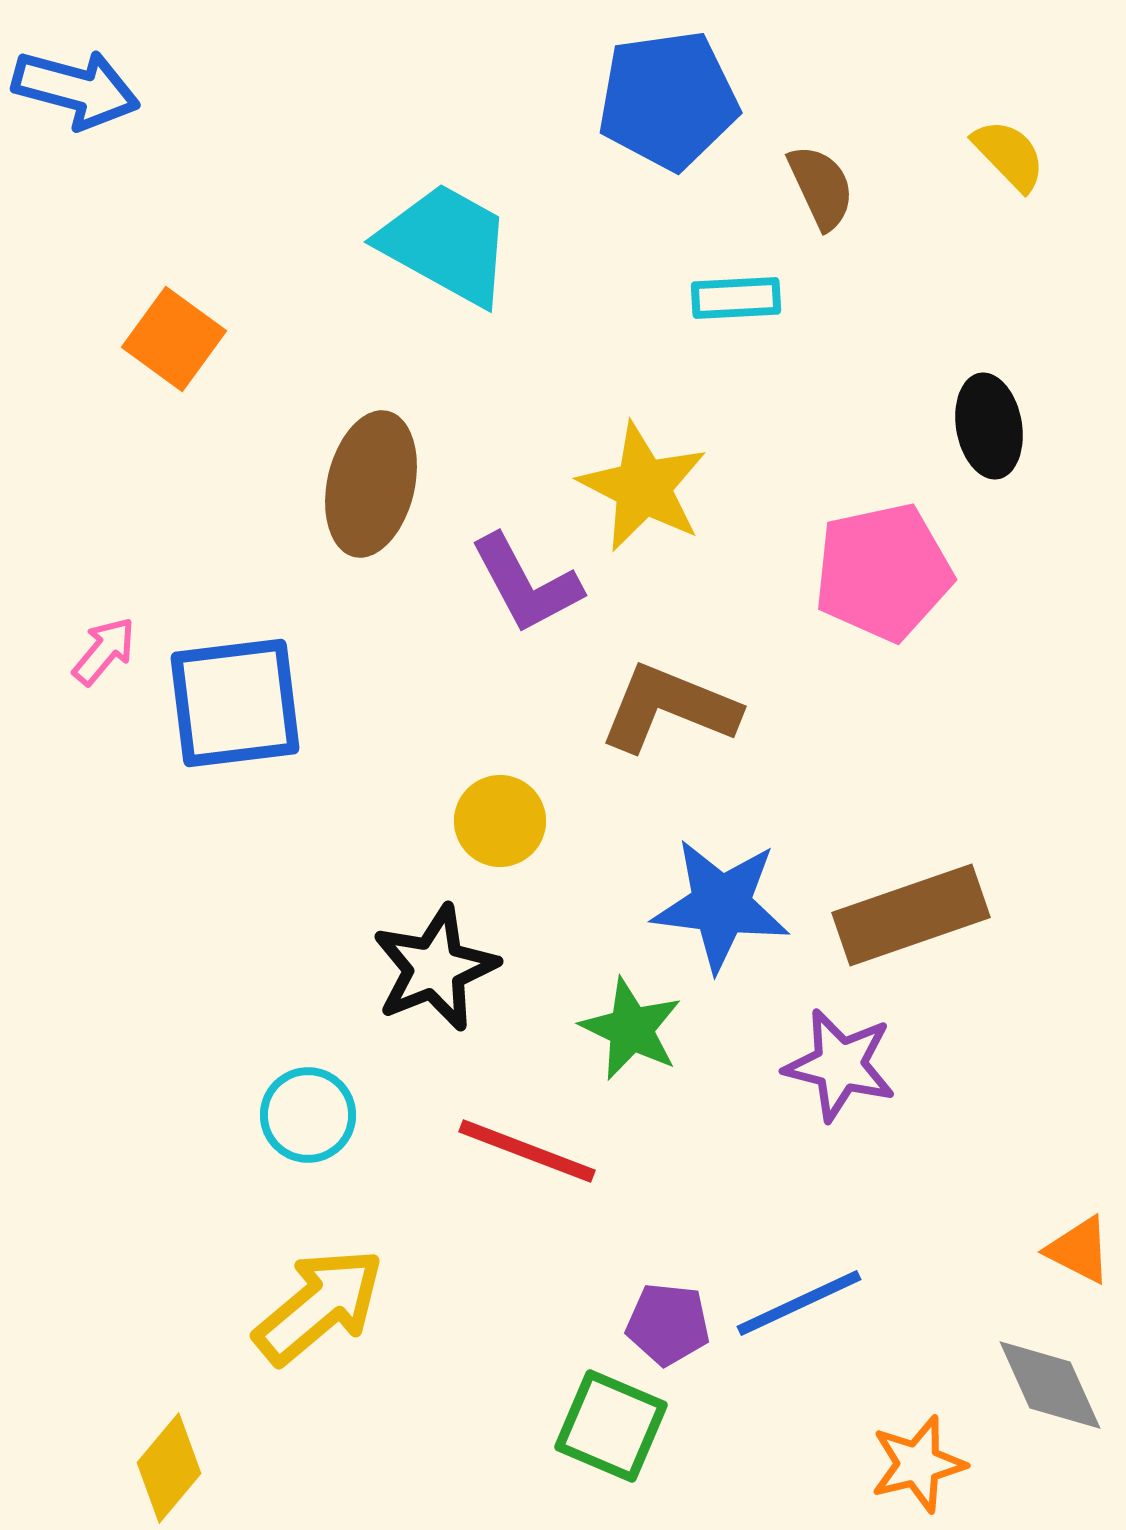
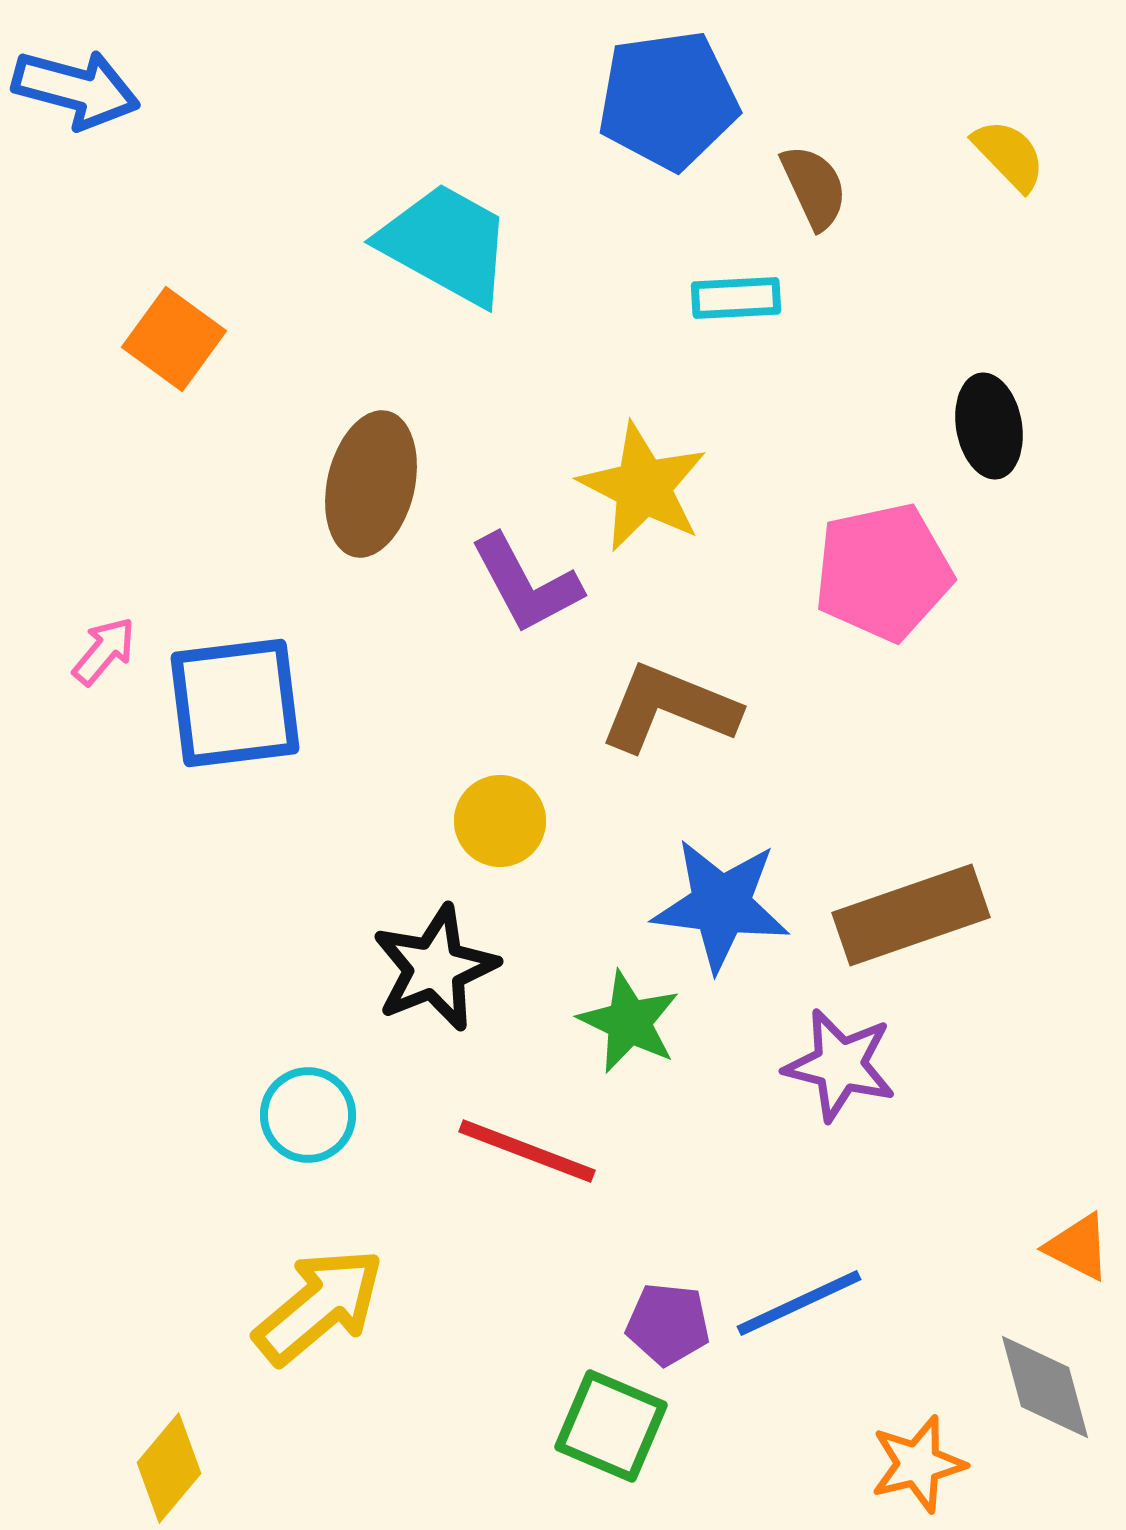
brown semicircle: moved 7 px left
green star: moved 2 px left, 7 px up
orange triangle: moved 1 px left, 3 px up
gray diamond: moved 5 px left, 2 px down; rotated 9 degrees clockwise
